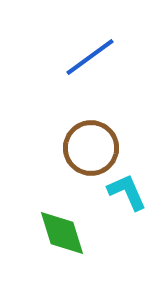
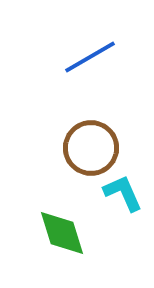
blue line: rotated 6 degrees clockwise
cyan L-shape: moved 4 px left, 1 px down
